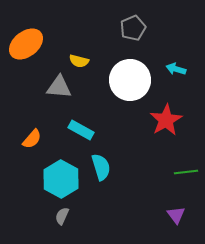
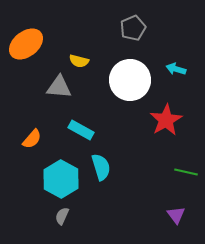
green line: rotated 20 degrees clockwise
